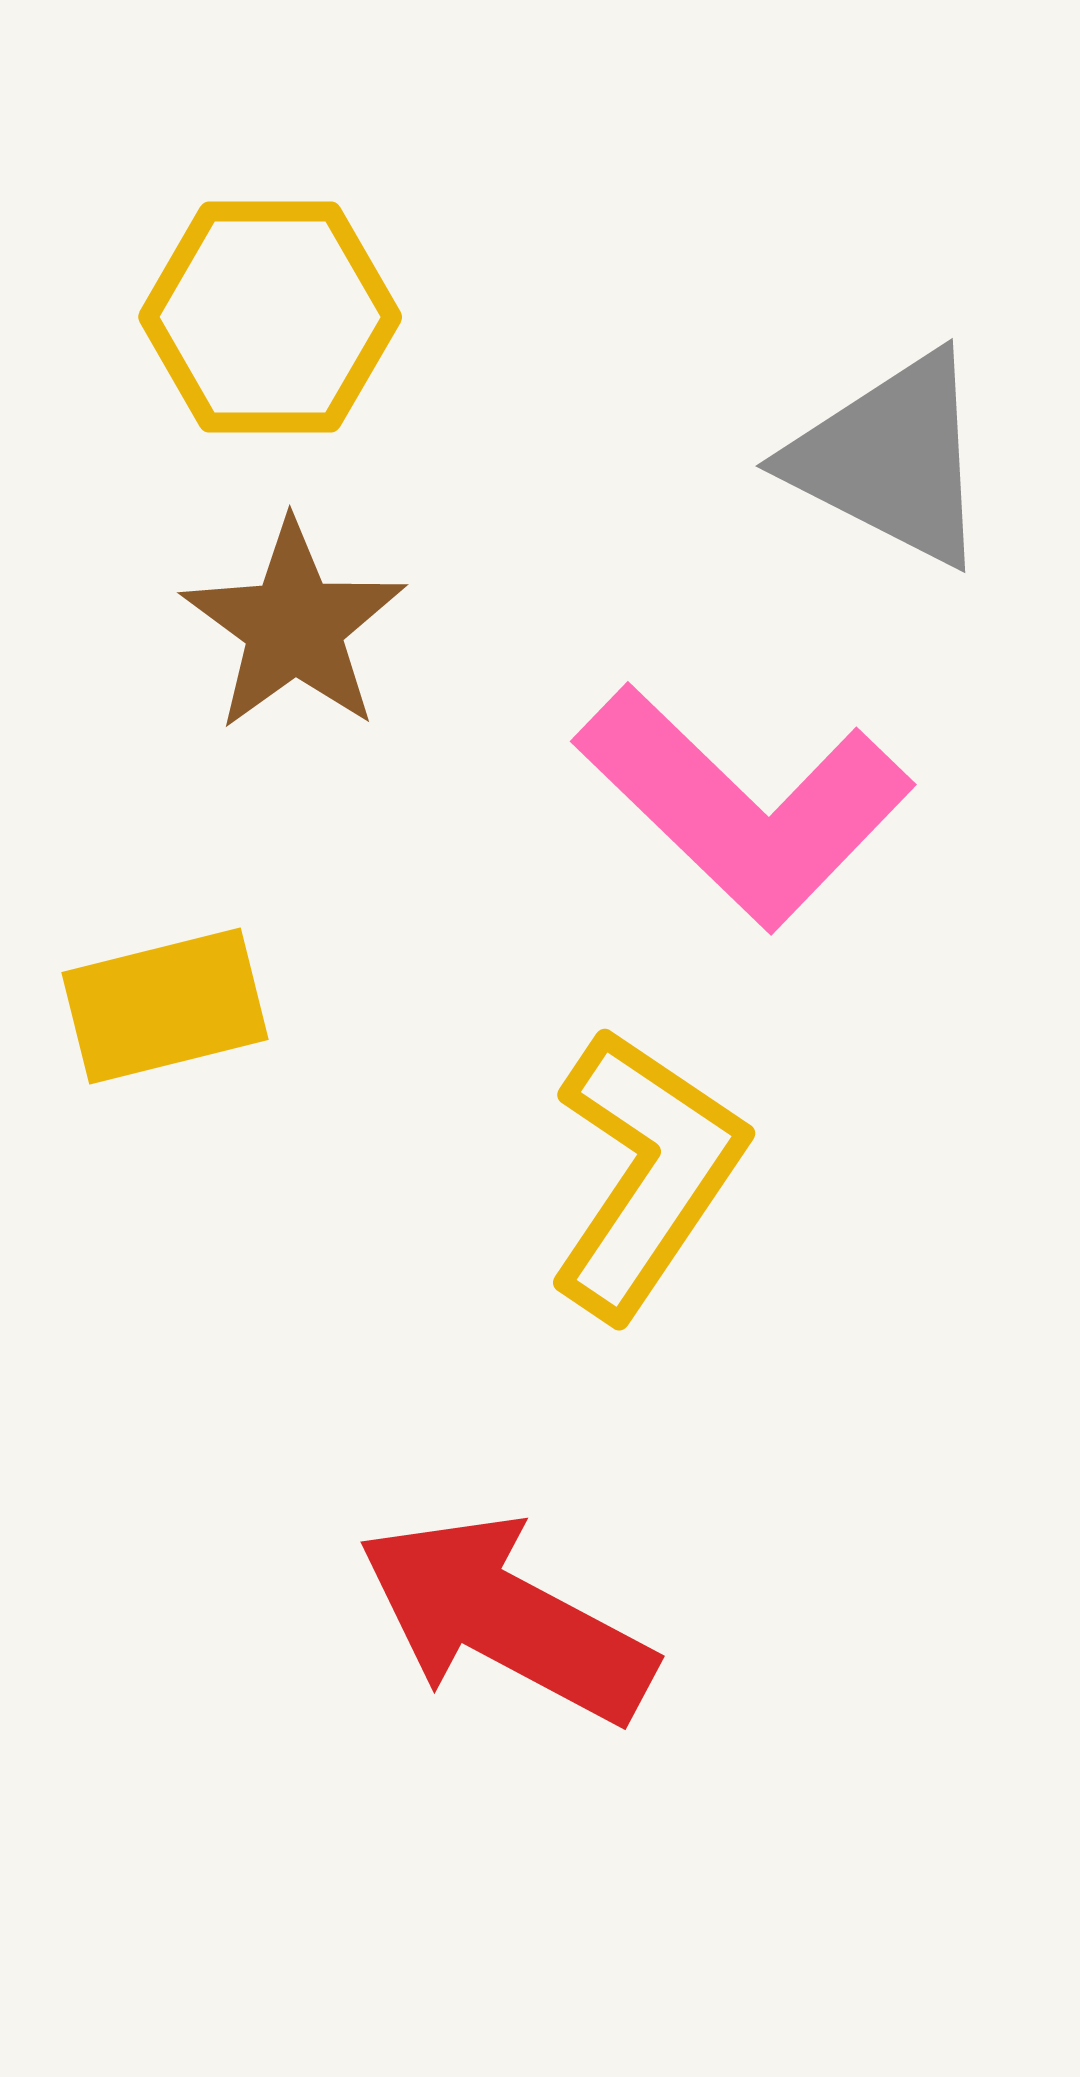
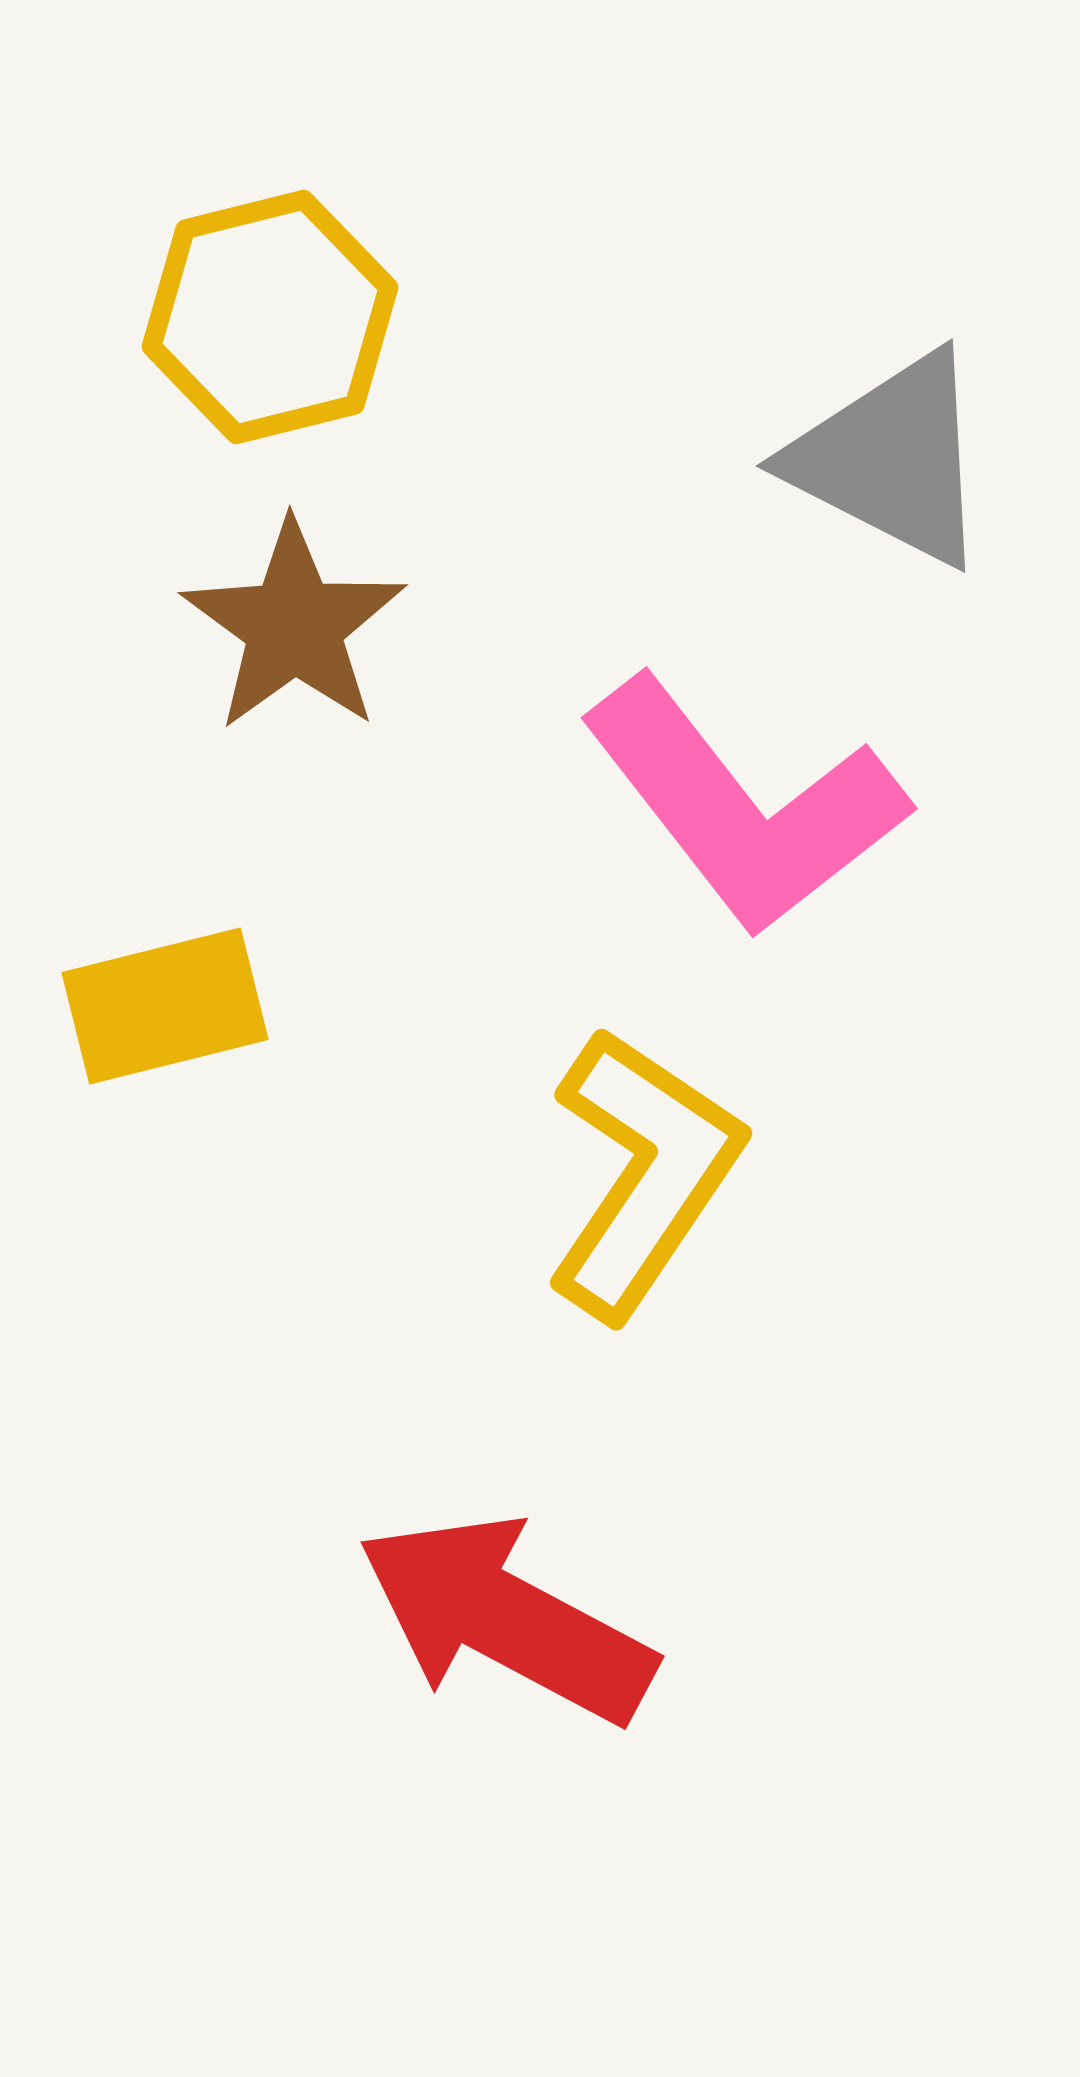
yellow hexagon: rotated 14 degrees counterclockwise
pink L-shape: rotated 8 degrees clockwise
yellow L-shape: moved 3 px left
